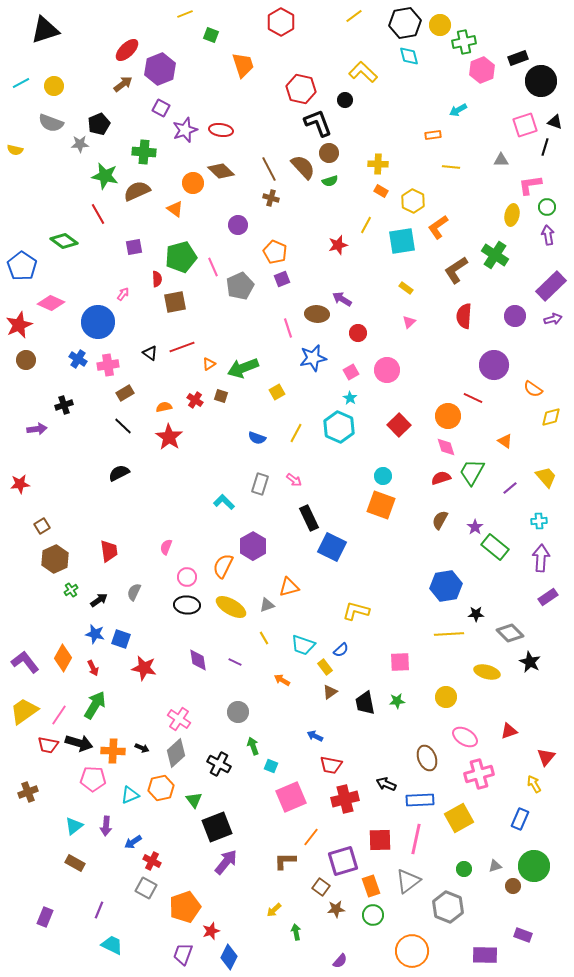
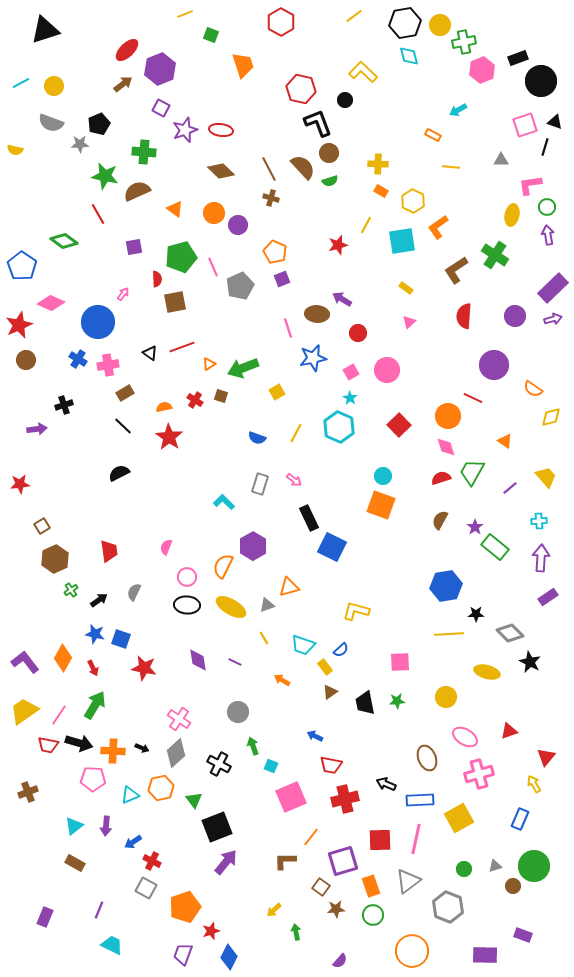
orange rectangle at (433, 135): rotated 35 degrees clockwise
orange circle at (193, 183): moved 21 px right, 30 px down
purple rectangle at (551, 286): moved 2 px right, 2 px down
